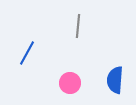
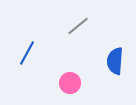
gray line: rotated 45 degrees clockwise
blue semicircle: moved 19 px up
